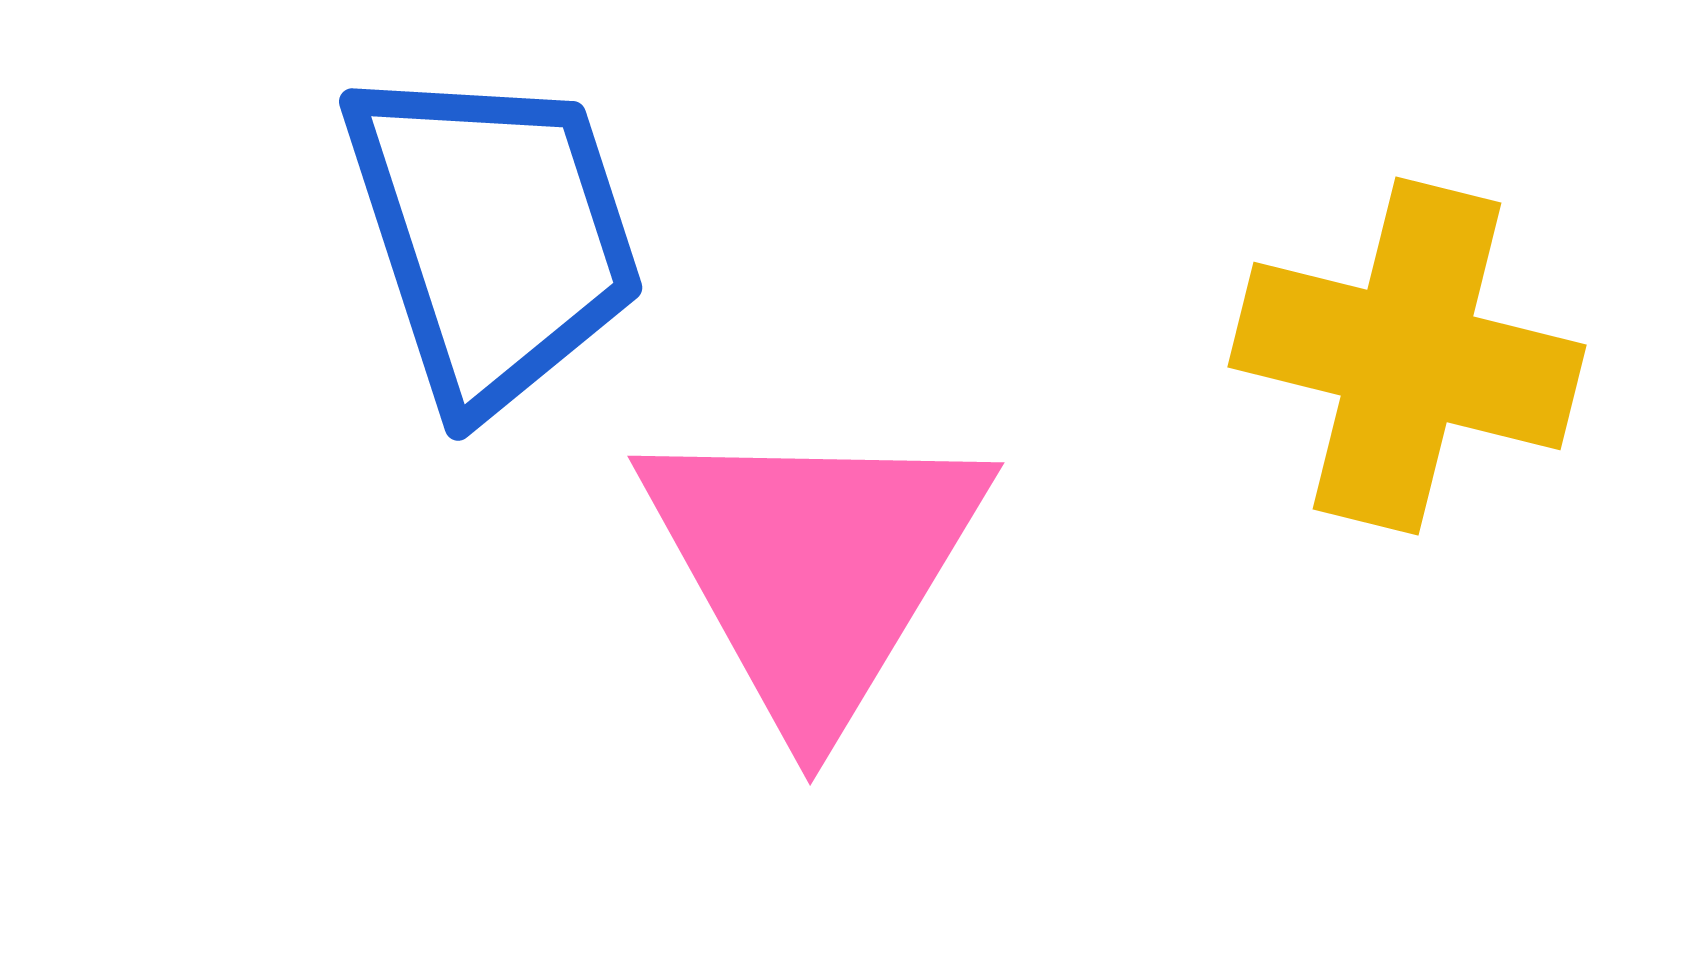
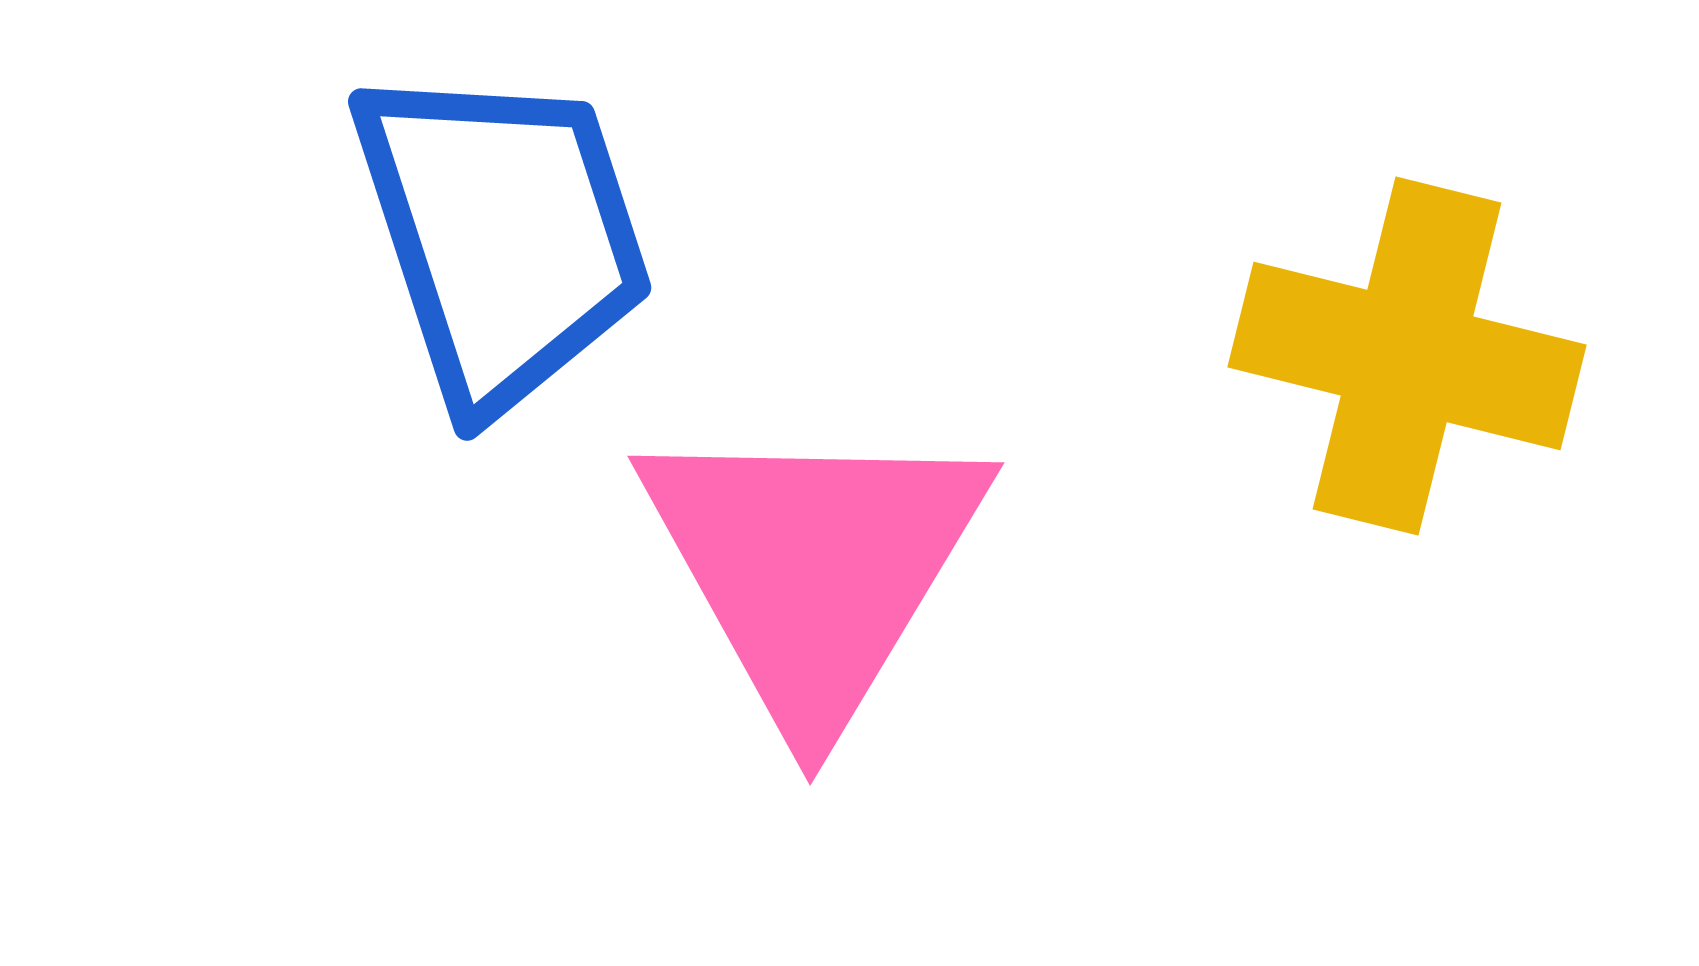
blue trapezoid: moved 9 px right
